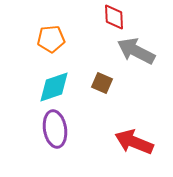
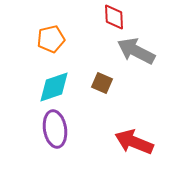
orange pentagon: rotated 8 degrees counterclockwise
